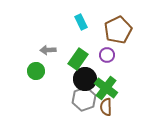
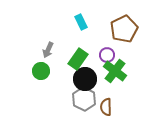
brown pentagon: moved 6 px right, 1 px up
gray arrow: rotated 63 degrees counterclockwise
green circle: moved 5 px right
green cross: moved 9 px right, 17 px up
gray hexagon: rotated 15 degrees counterclockwise
